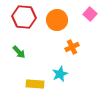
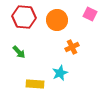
pink square: rotated 16 degrees counterclockwise
cyan star: moved 1 px up
